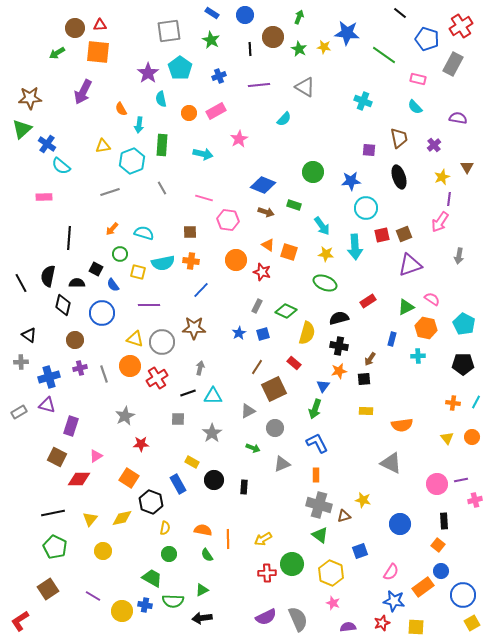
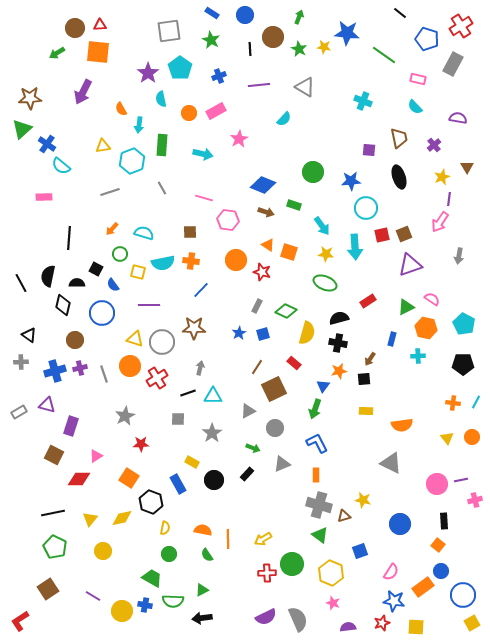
black cross at (339, 346): moved 1 px left, 3 px up
blue cross at (49, 377): moved 6 px right, 6 px up
brown square at (57, 457): moved 3 px left, 2 px up
black rectangle at (244, 487): moved 3 px right, 13 px up; rotated 40 degrees clockwise
